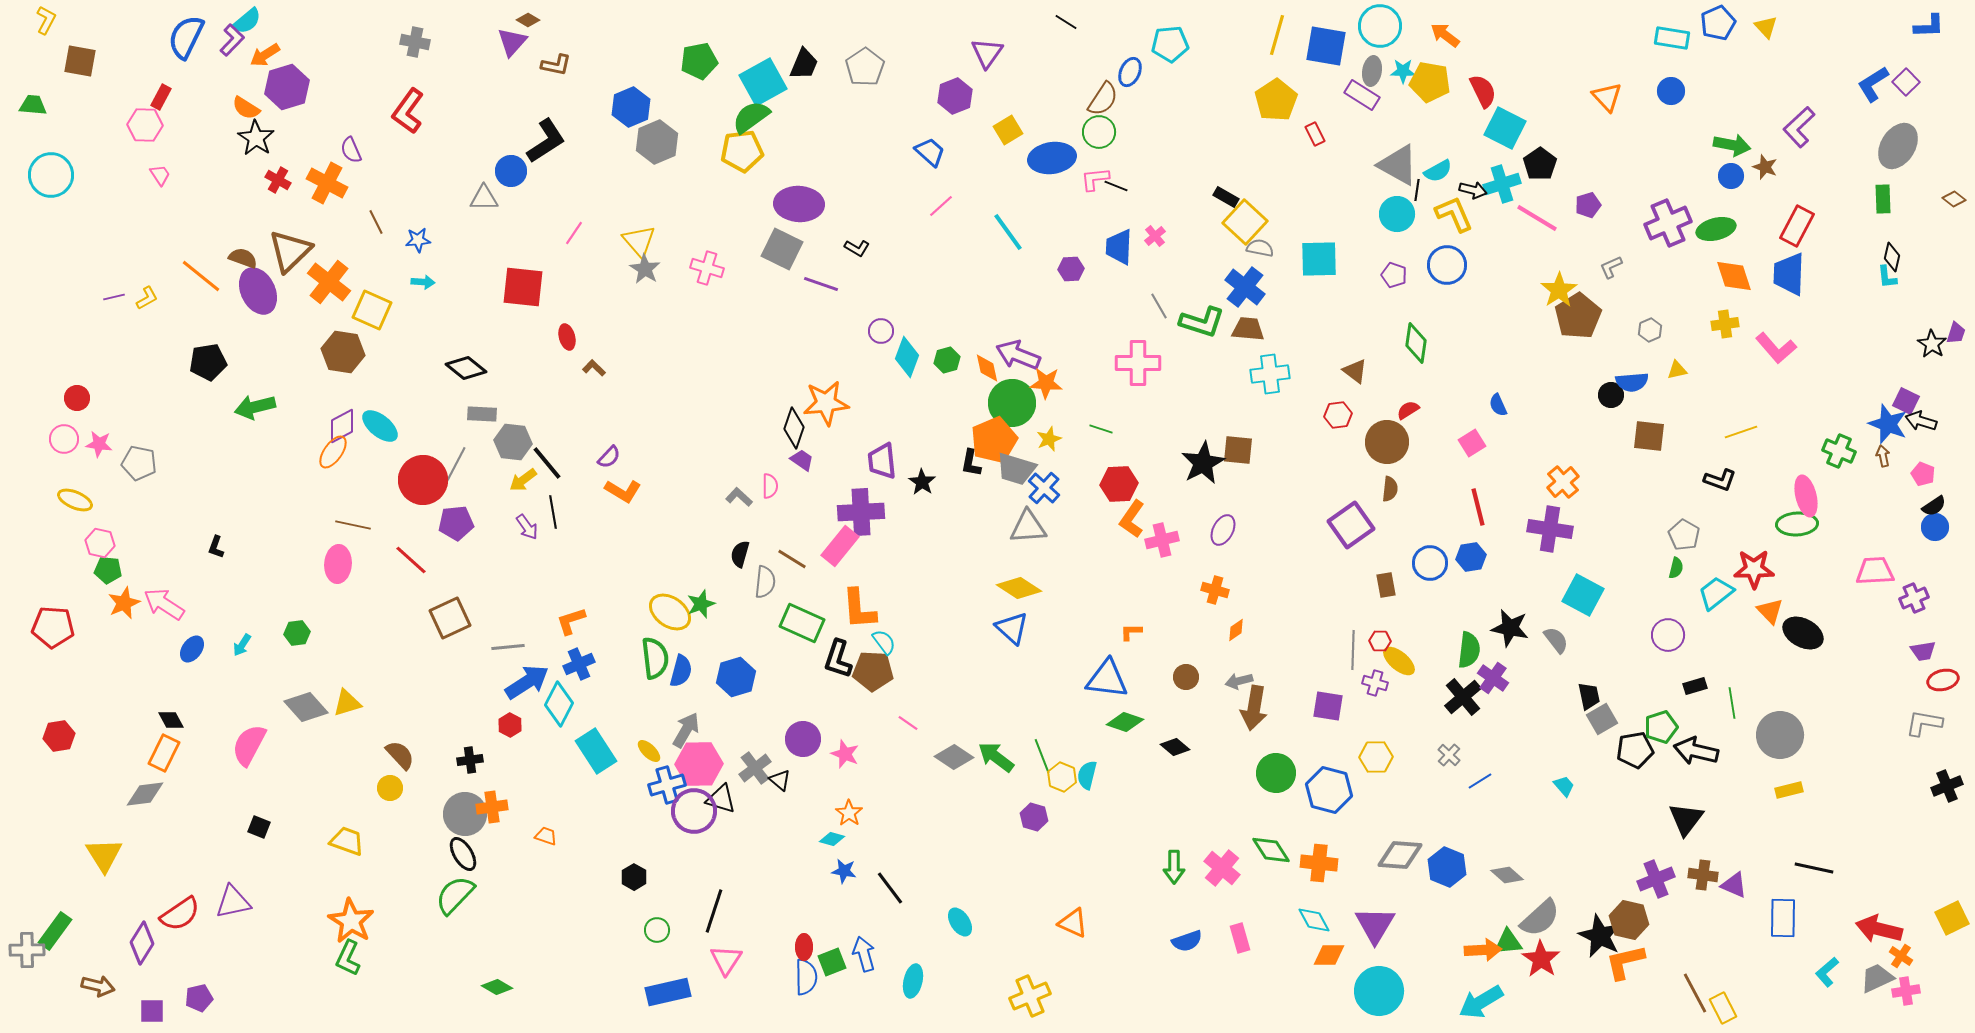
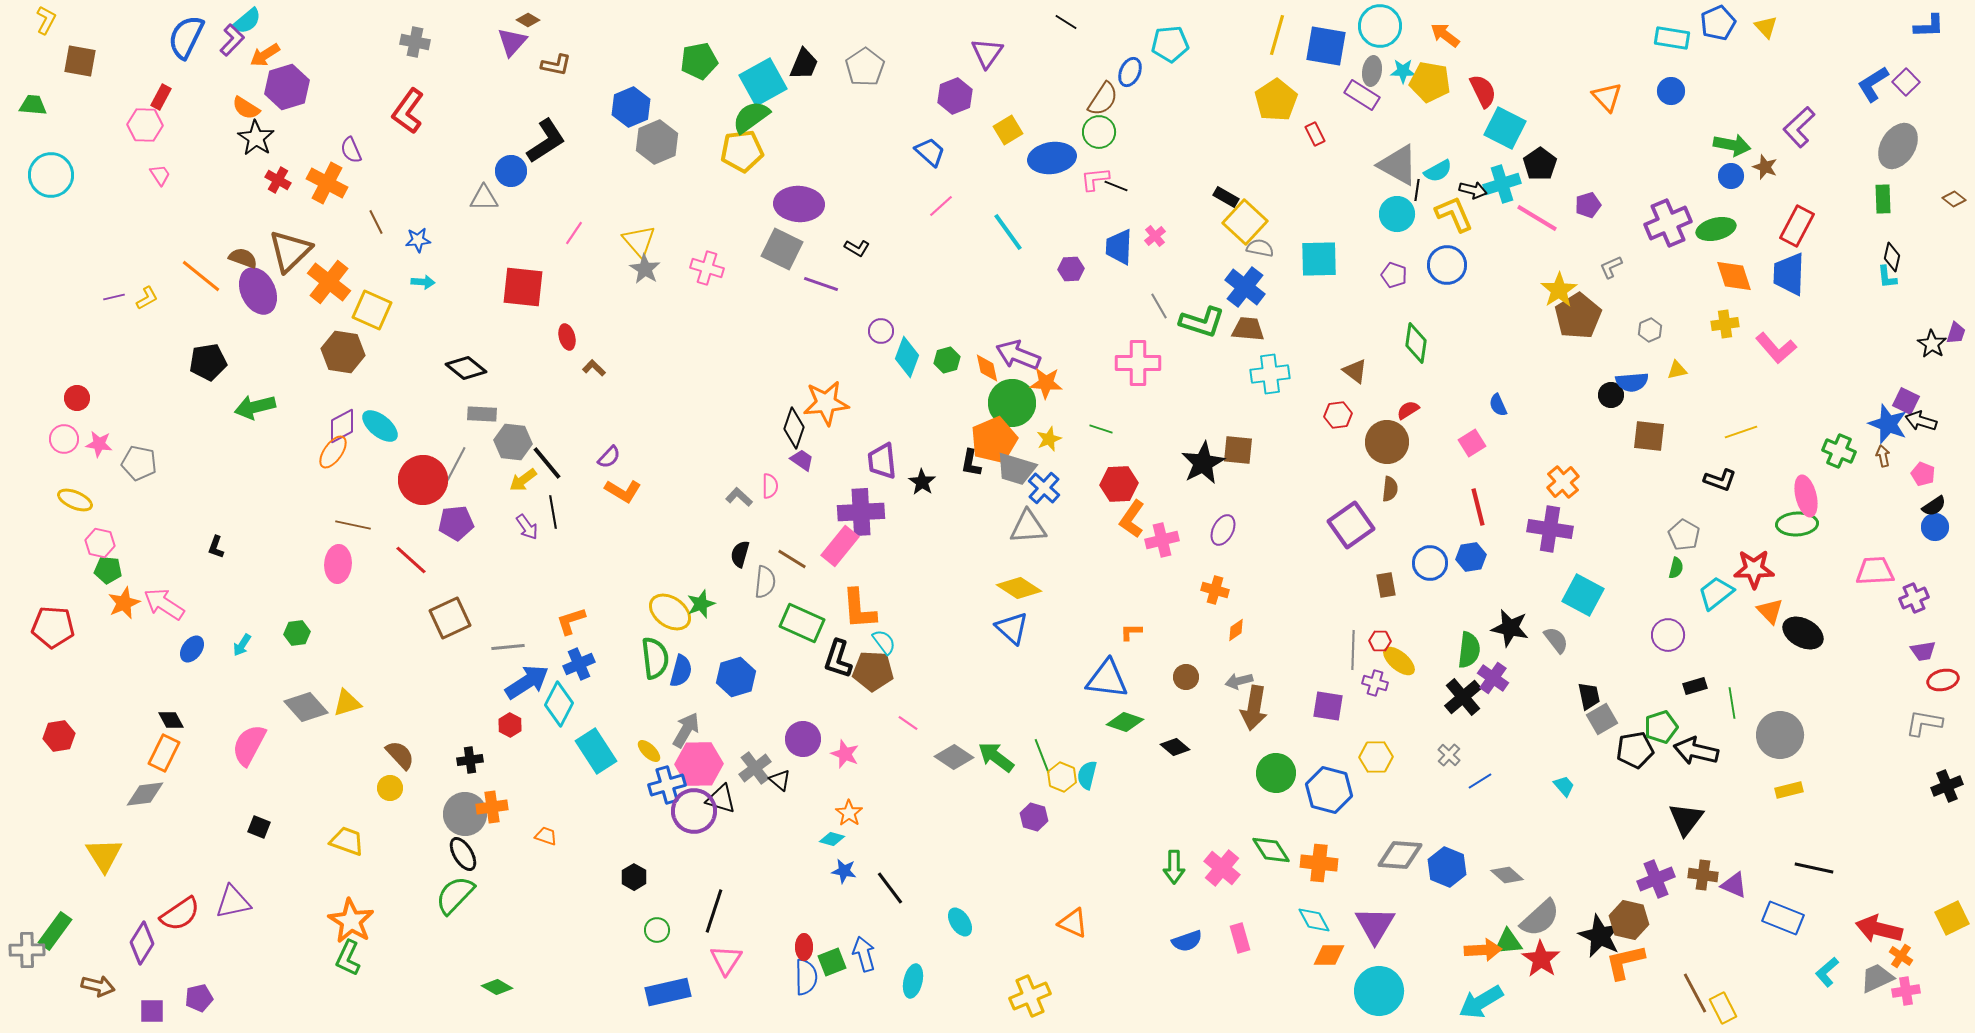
blue rectangle at (1783, 918): rotated 69 degrees counterclockwise
